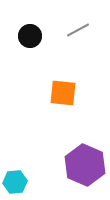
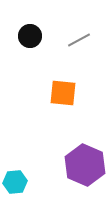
gray line: moved 1 px right, 10 px down
